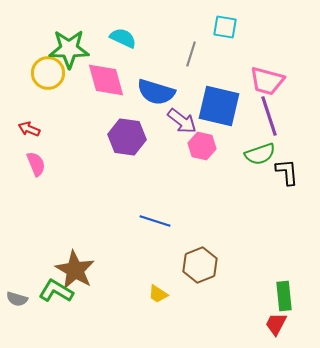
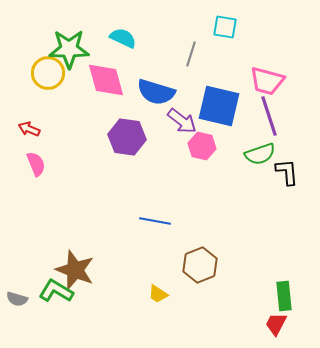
blue line: rotated 8 degrees counterclockwise
brown star: rotated 9 degrees counterclockwise
